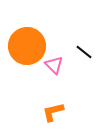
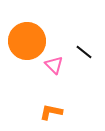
orange circle: moved 5 px up
orange L-shape: moved 2 px left; rotated 25 degrees clockwise
